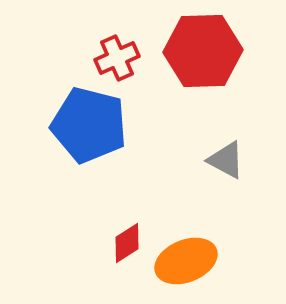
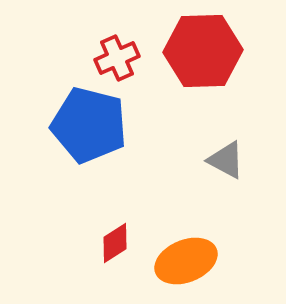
red diamond: moved 12 px left
